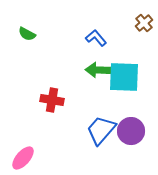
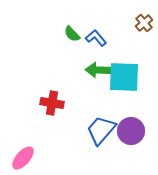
green semicircle: moved 45 px right; rotated 18 degrees clockwise
red cross: moved 3 px down
